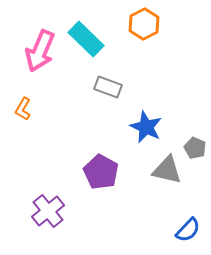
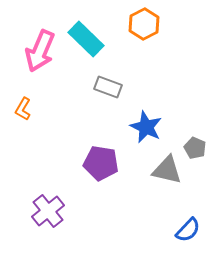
purple pentagon: moved 9 px up; rotated 20 degrees counterclockwise
